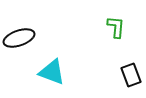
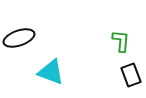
green L-shape: moved 5 px right, 14 px down
cyan triangle: moved 1 px left
